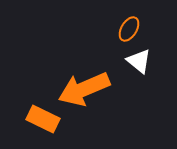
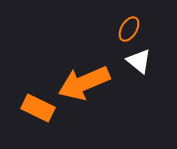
orange arrow: moved 6 px up
orange rectangle: moved 5 px left, 11 px up
